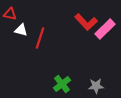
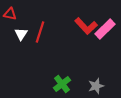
red L-shape: moved 4 px down
white triangle: moved 4 px down; rotated 48 degrees clockwise
red line: moved 6 px up
gray star: rotated 14 degrees counterclockwise
